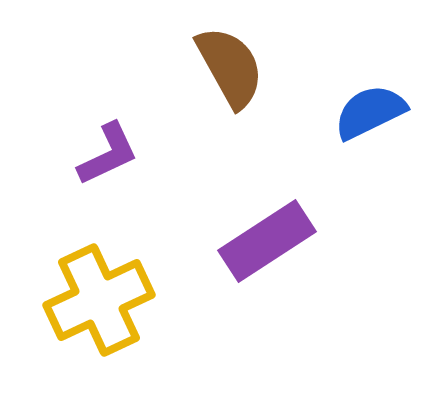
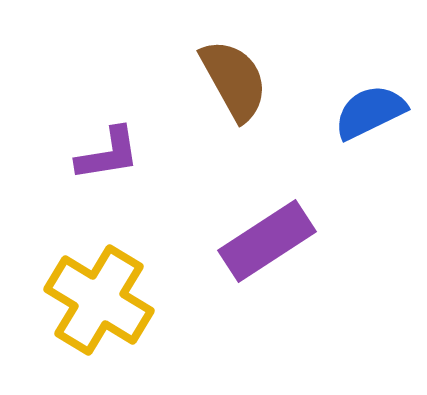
brown semicircle: moved 4 px right, 13 px down
purple L-shape: rotated 16 degrees clockwise
yellow cross: rotated 34 degrees counterclockwise
